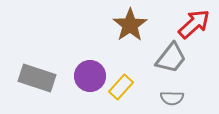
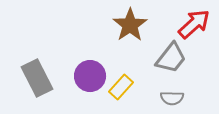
gray rectangle: rotated 45 degrees clockwise
